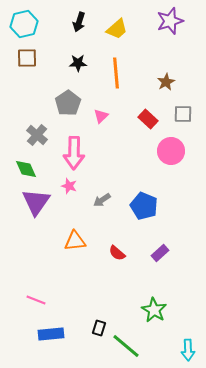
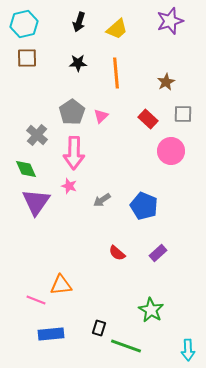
gray pentagon: moved 4 px right, 9 px down
orange triangle: moved 14 px left, 44 px down
purple rectangle: moved 2 px left
green star: moved 3 px left
green line: rotated 20 degrees counterclockwise
